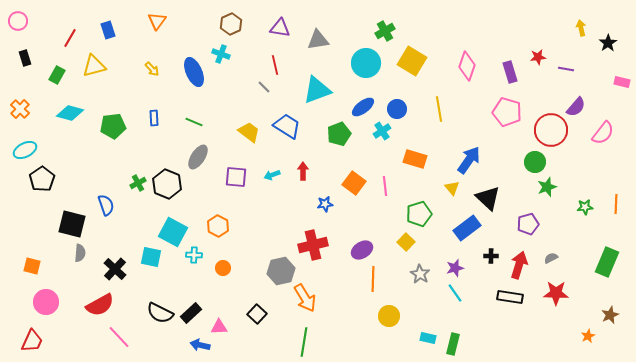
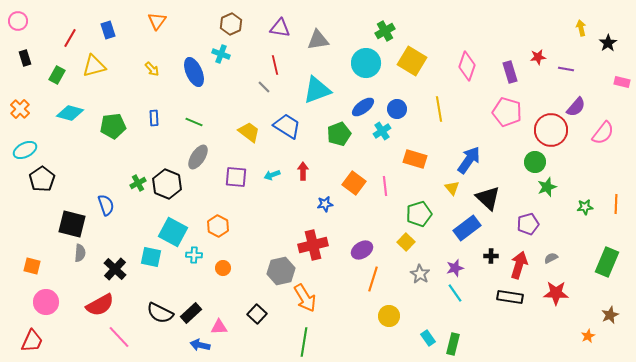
orange line at (373, 279): rotated 15 degrees clockwise
cyan rectangle at (428, 338): rotated 42 degrees clockwise
